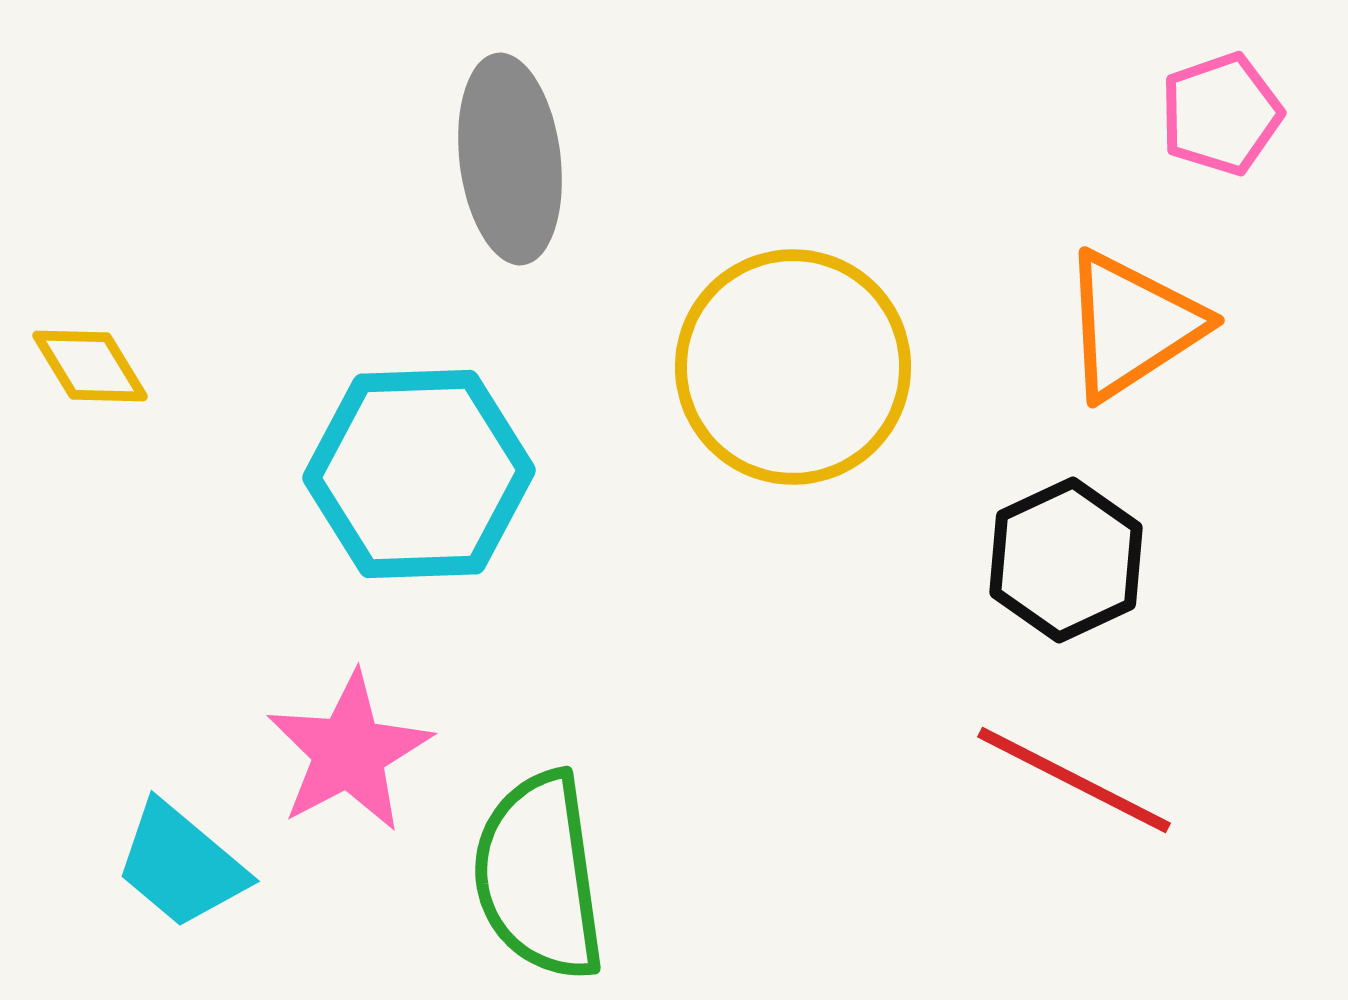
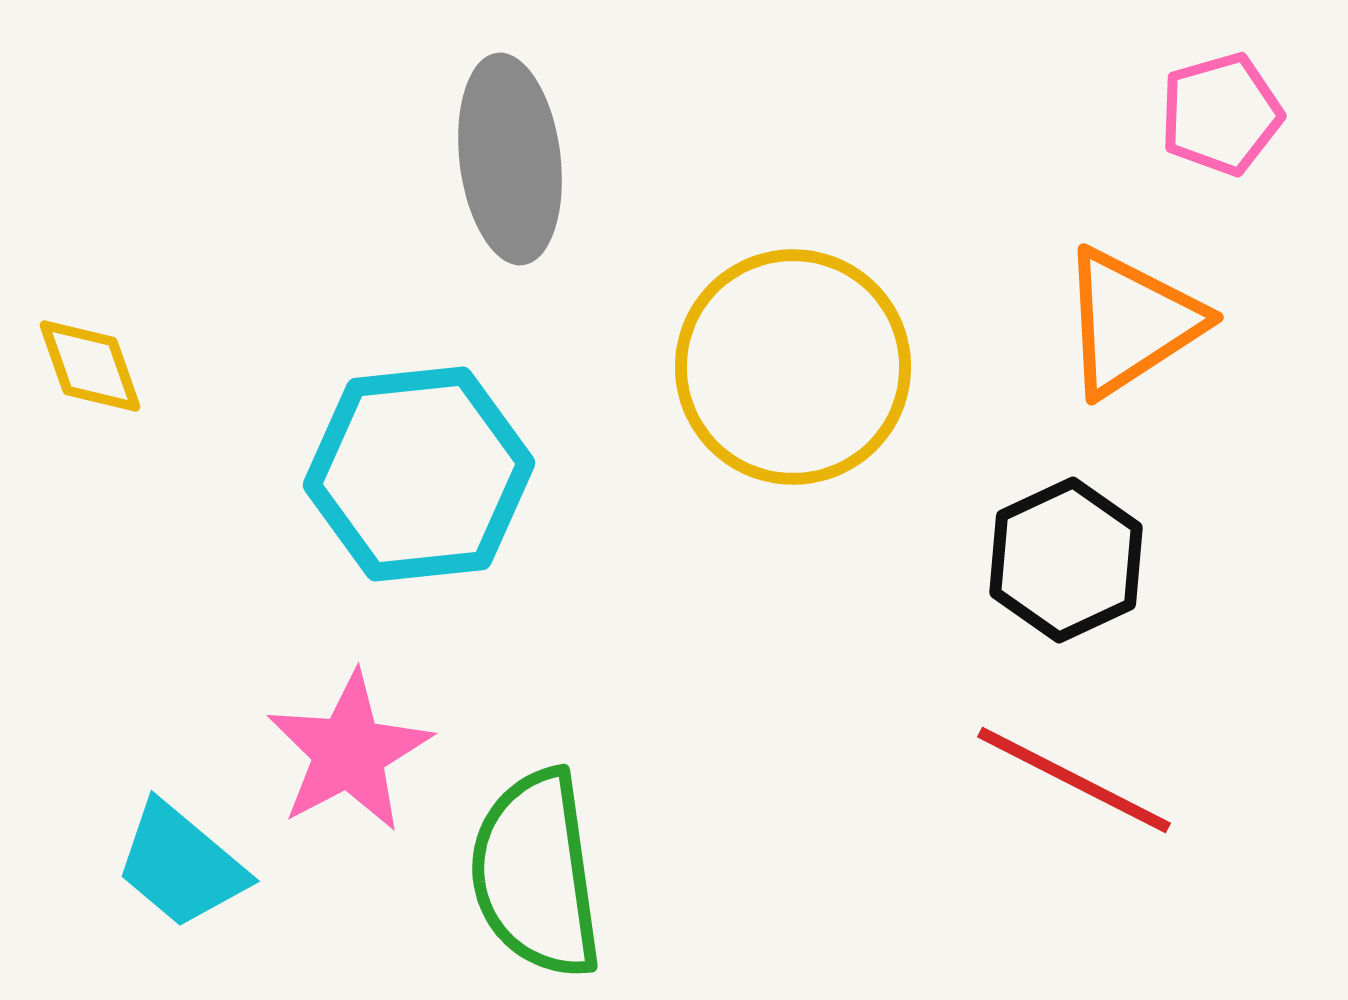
pink pentagon: rotated 3 degrees clockwise
orange triangle: moved 1 px left, 3 px up
yellow diamond: rotated 12 degrees clockwise
cyan hexagon: rotated 4 degrees counterclockwise
green semicircle: moved 3 px left, 2 px up
